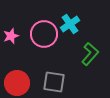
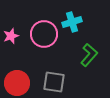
cyan cross: moved 2 px right, 2 px up; rotated 18 degrees clockwise
green L-shape: moved 1 px left, 1 px down
